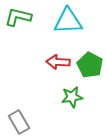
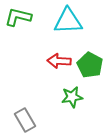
red arrow: moved 1 px right, 1 px up
gray rectangle: moved 6 px right, 2 px up
